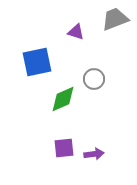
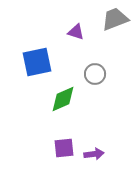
gray circle: moved 1 px right, 5 px up
